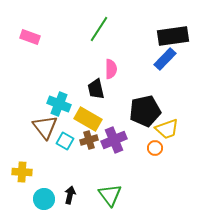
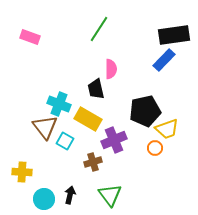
black rectangle: moved 1 px right, 1 px up
blue rectangle: moved 1 px left, 1 px down
brown cross: moved 4 px right, 22 px down
